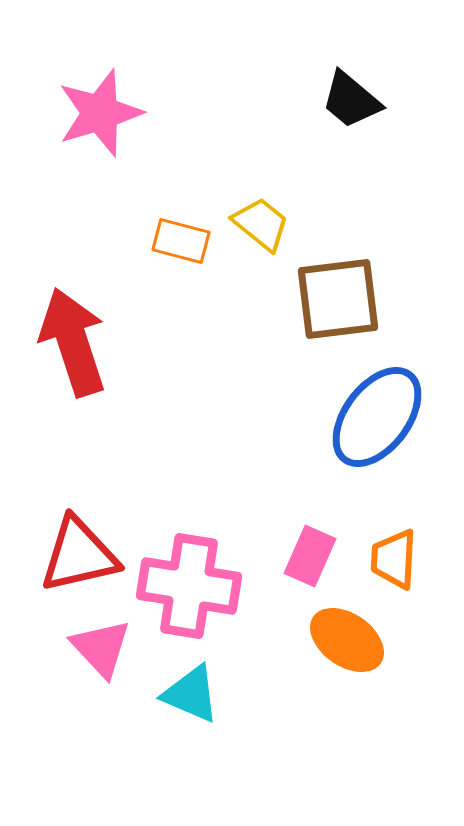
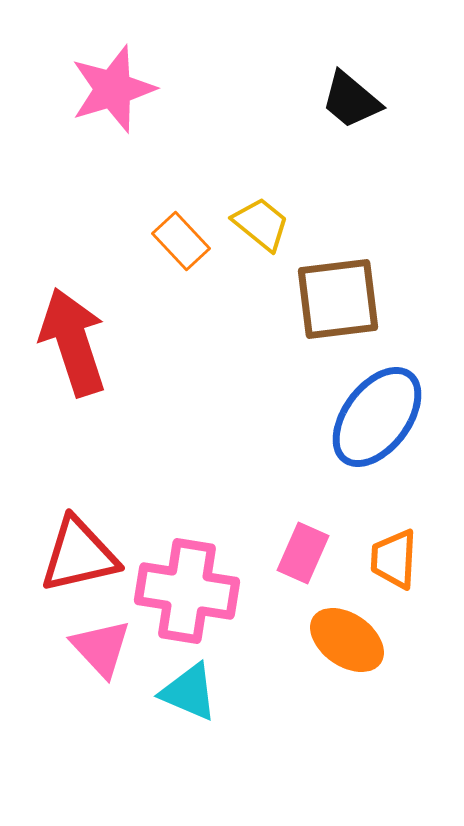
pink star: moved 13 px right, 24 px up
orange rectangle: rotated 32 degrees clockwise
pink rectangle: moved 7 px left, 3 px up
pink cross: moved 2 px left, 5 px down
cyan triangle: moved 2 px left, 2 px up
